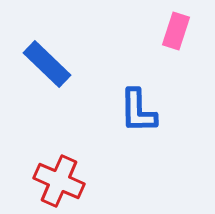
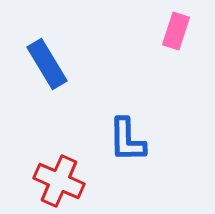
blue rectangle: rotated 15 degrees clockwise
blue L-shape: moved 11 px left, 29 px down
